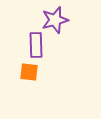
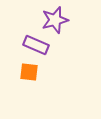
purple rectangle: rotated 65 degrees counterclockwise
